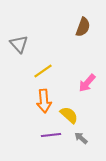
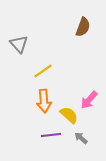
pink arrow: moved 2 px right, 17 px down
